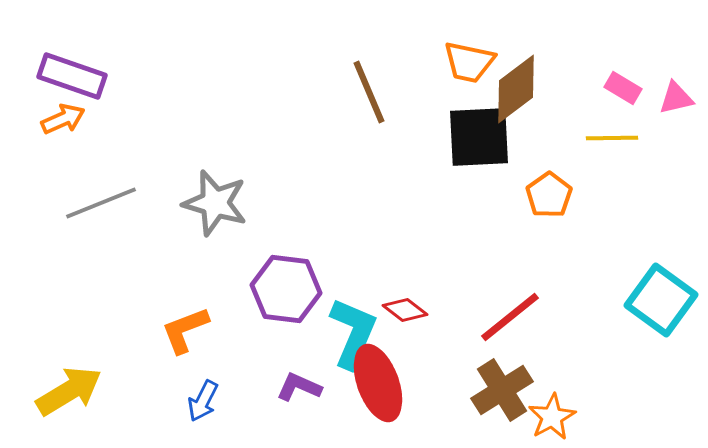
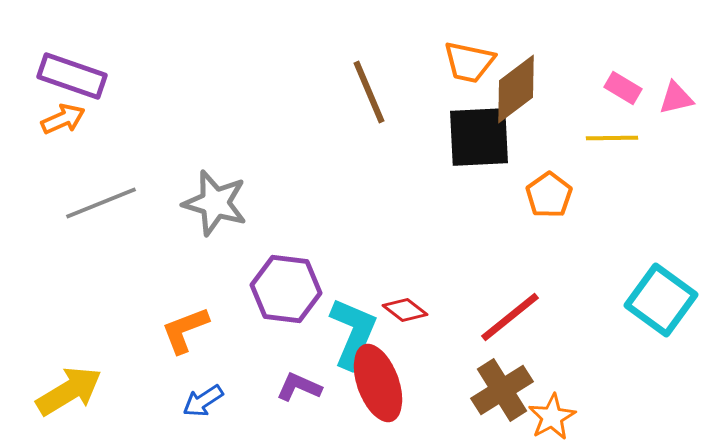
blue arrow: rotated 30 degrees clockwise
